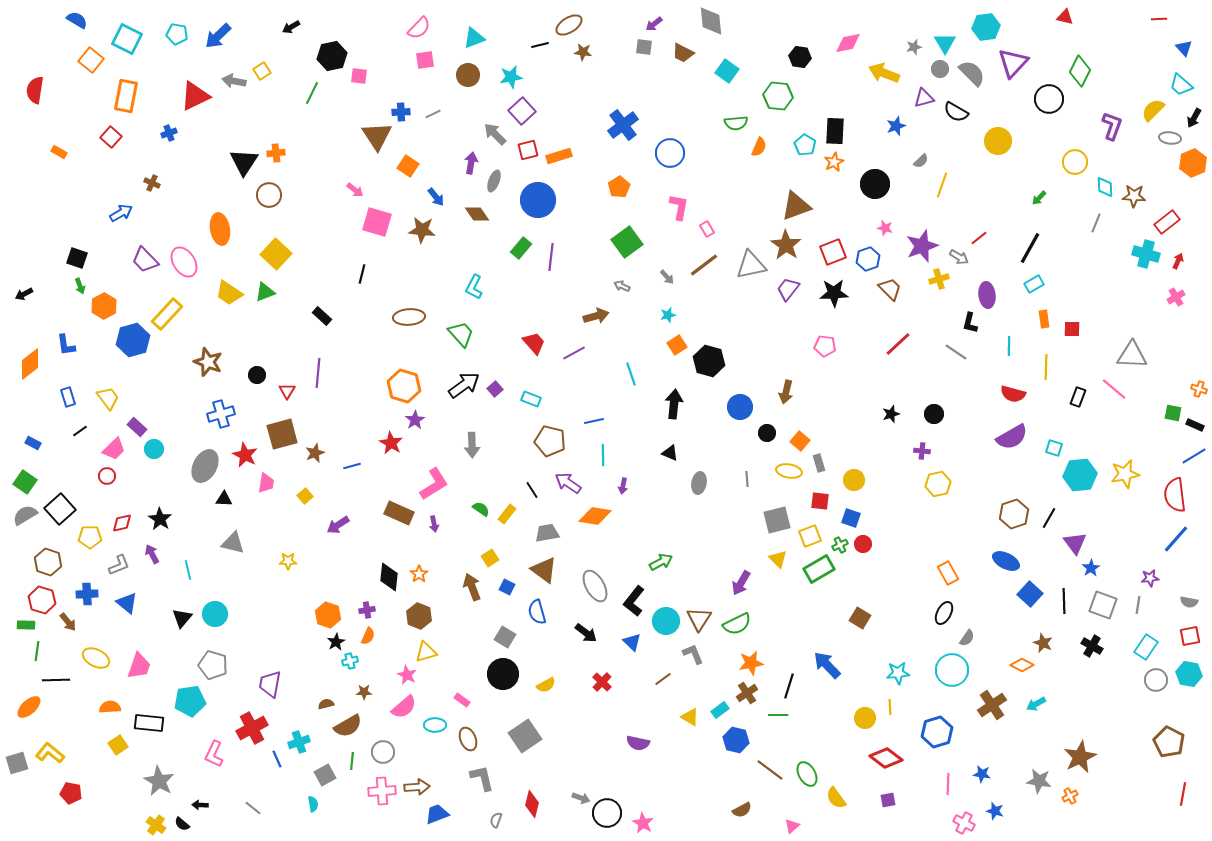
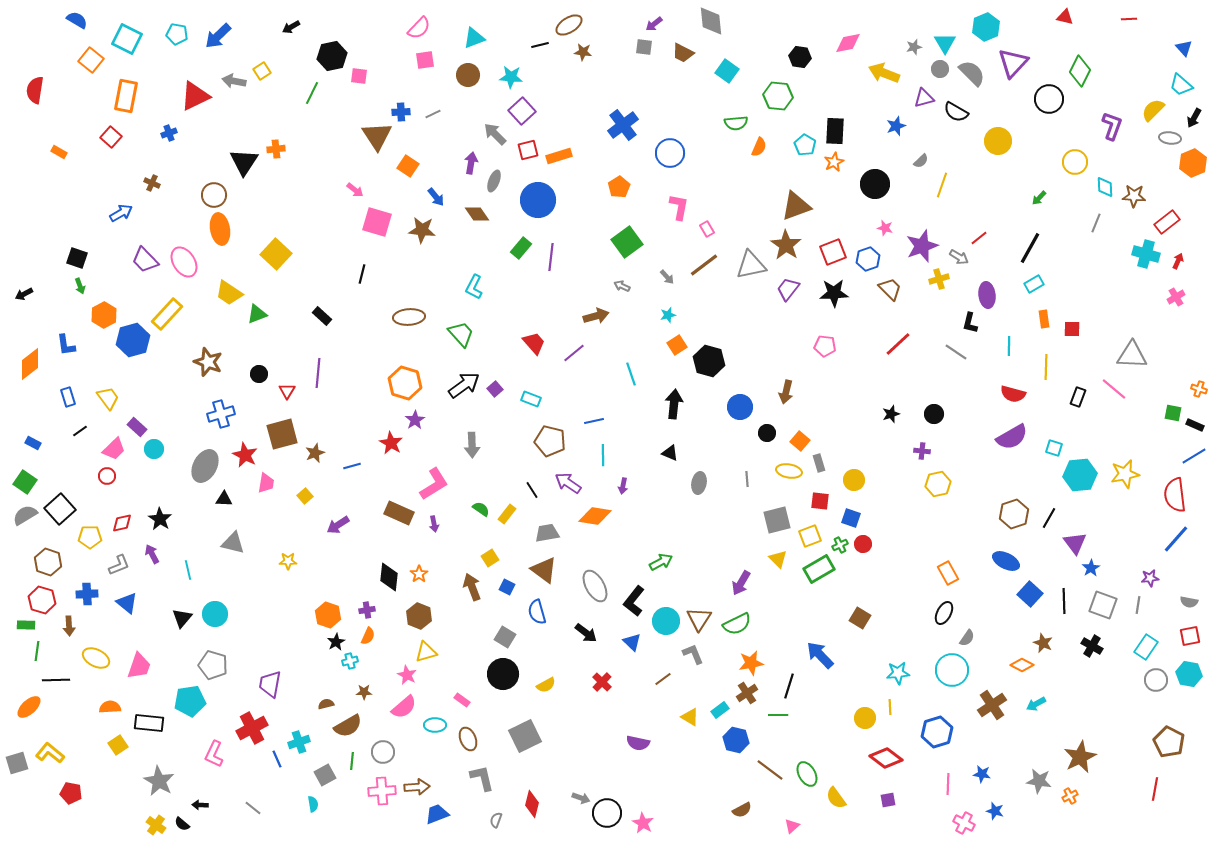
red line at (1159, 19): moved 30 px left
cyan hexagon at (986, 27): rotated 16 degrees counterclockwise
cyan star at (511, 77): rotated 15 degrees clockwise
orange cross at (276, 153): moved 4 px up
brown circle at (269, 195): moved 55 px left
green triangle at (265, 292): moved 8 px left, 22 px down
orange hexagon at (104, 306): moved 9 px down
purple line at (574, 353): rotated 10 degrees counterclockwise
black circle at (257, 375): moved 2 px right, 1 px up
orange hexagon at (404, 386): moved 1 px right, 3 px up
brown arrow at (68, 622): moved 1 px right, 4 px down; rotated 36 degrees clockwise
blue arrow at (827, 665): moved 7 px left, 10 px up
gray square at (525, 736): rotated 8 degrees clockwise
red line at (1183, 794): moved 28 px left, 5 px up
